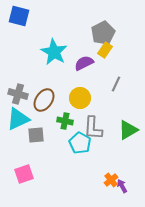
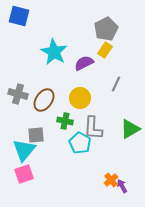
gray pentagon: moved 3 px right, 4 px up
cyan triangle: moved 6 px right, 31 px down; rotated 25 degrees counterclockwise
green triangle: moved 2 px right, 1 px up
